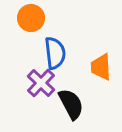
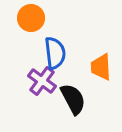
purple cross: moved 1 px right, 2 px up; rotated 8 degrees counterclockwise
black semicircle: moved 2 px right, 5 px up
